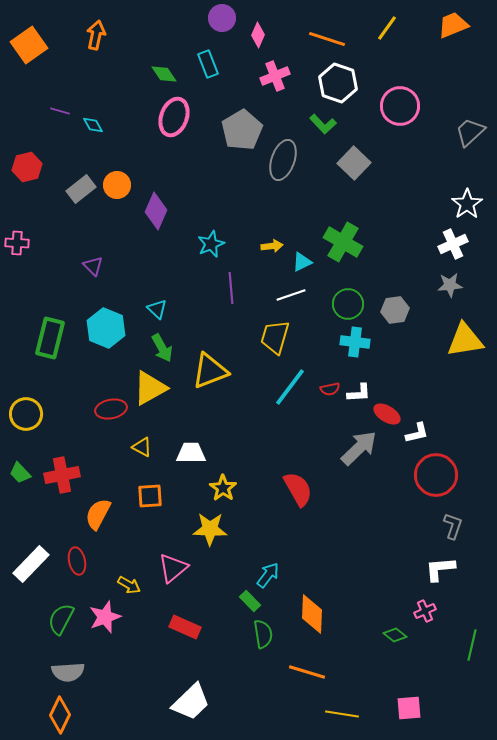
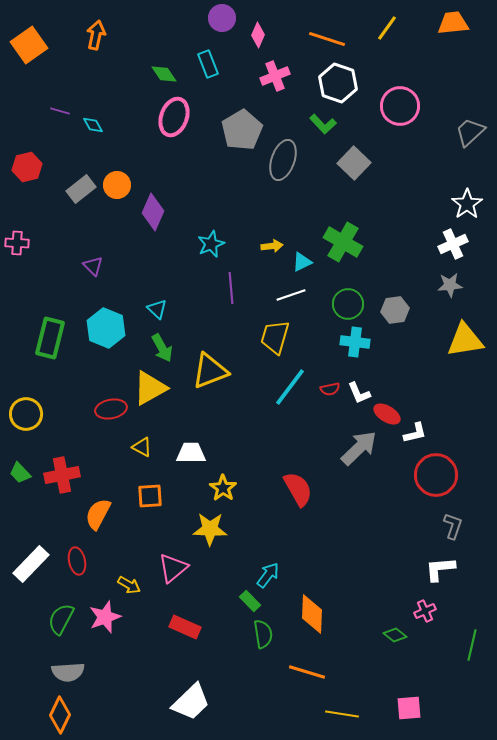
orange trapezoid at (453, 25): moved 2 px up; rotated 16 degrees clockwise
purple diamond at (156, 211): moved 3 px left, 1 px down
white L-shape at (359, 393): rotated 70 degrees clockwise
white L-shape at (417, 433): moved 2 px left
